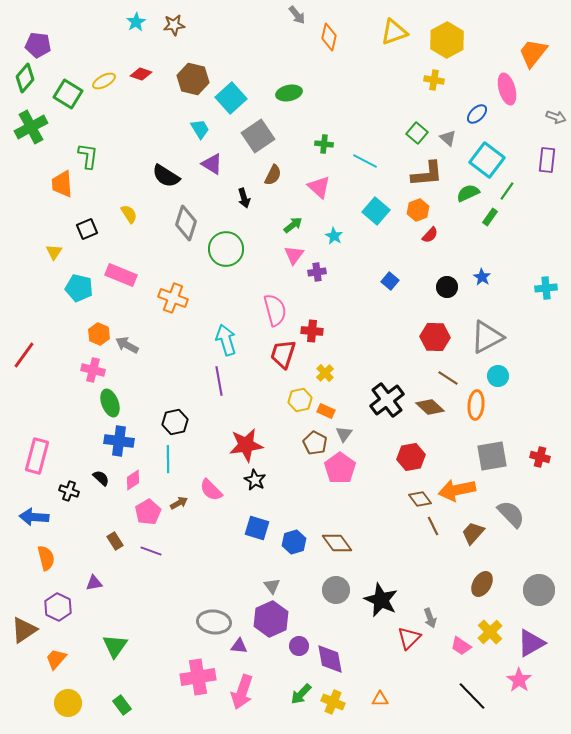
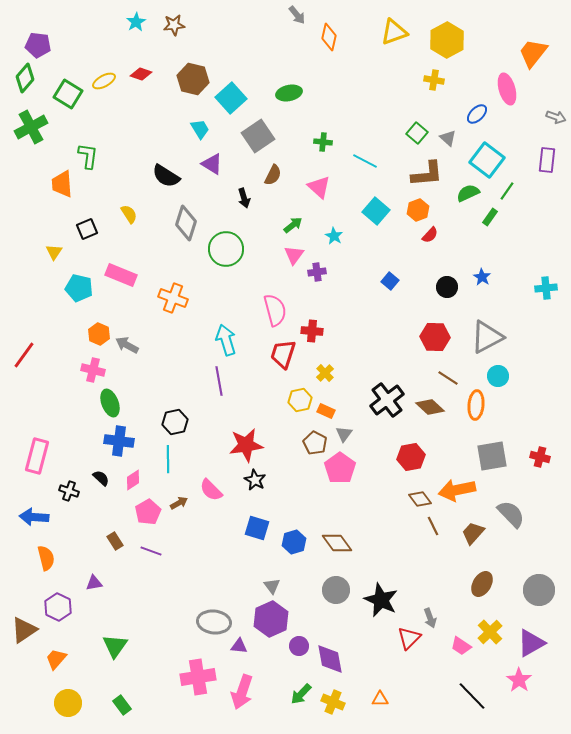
green cross at (324, 144): moved 1 px left, 2 px up
